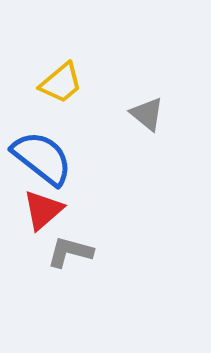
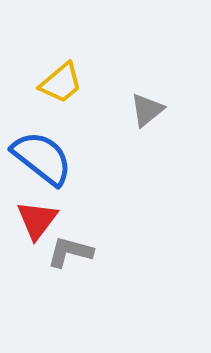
gray triangle: moved 4 px up; rotated 42 degrees clockwise
red triangle: moved 6 px left, 10 px down; rotated 12 degrees counterclockwise
